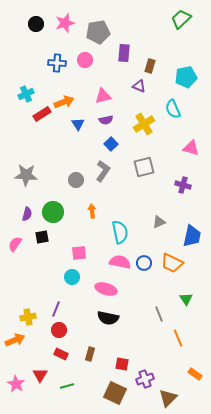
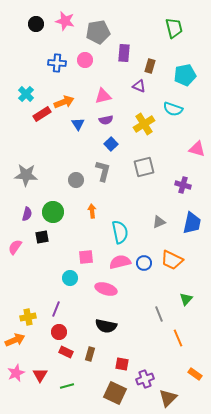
green trapezoid at (181, 19): moved 7 px left, 9 px down; rotated 120 degrees clockwise
pink star at (65, 23): moved 2 px up; rotated 30 degrees clockwise
cyan pentagon at (186, 77): moved 1 px left, 2 px up
cyan cross at (26, 94): rotated 21 degrees counterclockwise
cyan semicircle at (173, 109): rotated 48 degrees counterclockwise
pink triangle at (191, 148): moved 6 px right, 1 px down
gray L-shape at (103, 171): rotated 20 degrees counterclockwise
blue trapezoid at (192, 236): moved 13 px up
pink semicircle at (15, 244): moved 3 px down
pink square at (79, 253): moved 7 px right, 4 px down
pink semicircle at (120, 262): rotated 25 degrees counterclockwise
orange trapezoid at (172, 263): moved 3 px up
cyan circle at (72, 277): moved 2 px left, 1 px down
green triangle at (186, 299): rotated 16 degrees clockwise
black semicircle at (108, 318): moved 2 px left, 8 px down
red circle at (59, 330): moved 2 px down
red rectangle at (61, 354): moved 5 px right, 2 px up
pink star at (16, 384): moved 11 px up; rotated 18 degrees clockwise
